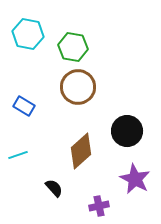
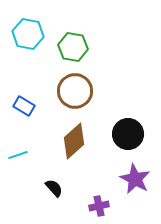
brown circle: moved 3 px left, 4 px down
black circle: moved 1 px right, 3 px down
brown diamond: moved 7 px left, 10 px up
